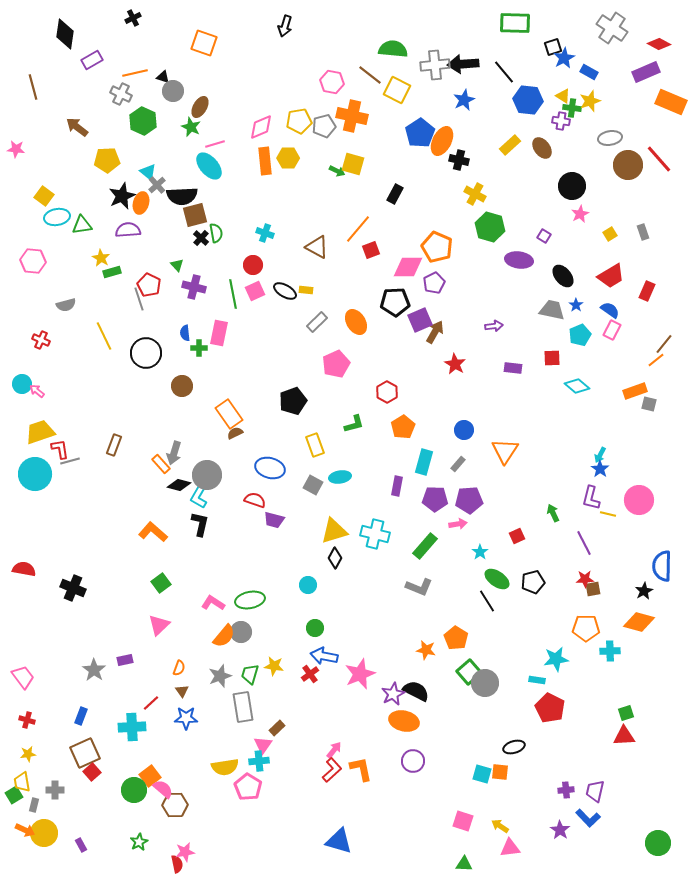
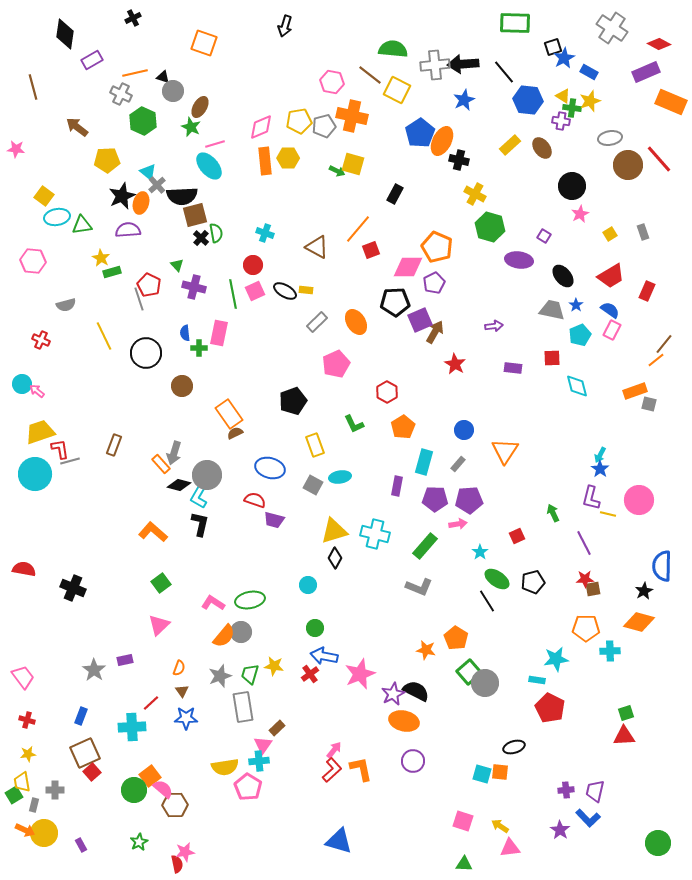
cyan diamond at (577, 386): rotated 35 degrees clockwise
green L-shape at (354, 424): rotated 80 degrees clockwise
